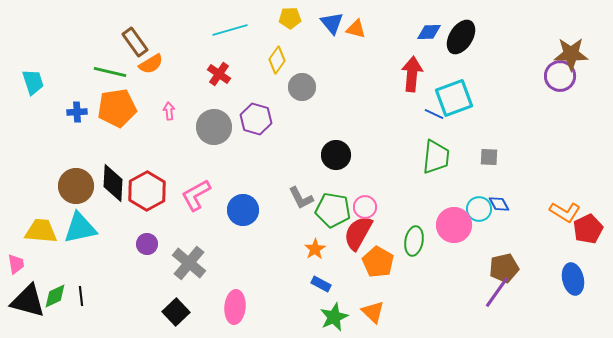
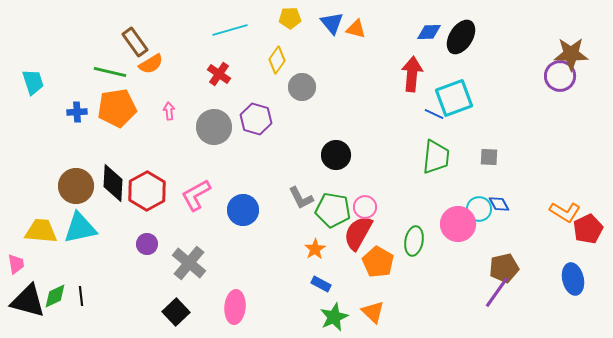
pink circle at (454, 225): moved 4 px right, 1 px up
